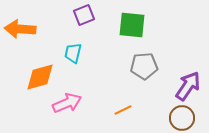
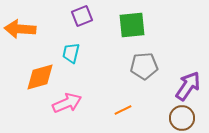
purple square: moved 2 px left, 1 px down
green square: rotated 12 degrees counterclockwise
cyan trapezoid: moved 2 px left
